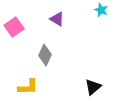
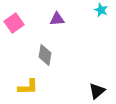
purple triangle: rotated 35 degrees counterclockwise
pink square: moved 4 px up
gray diamond: rotated 15 degrees counterclockwise
black triangle: moved 4 px right, 4 px down
